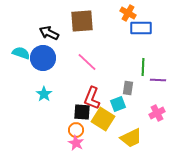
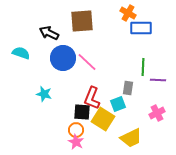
blue circle: moved 20 px right
cyan star: rotated 21 degrees counterclockwise
pink star: moved 1 px up
